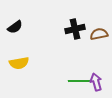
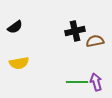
black cross: moved 2 px down
brown semicircle: moved 4 px left, 7 px down
green line: moved 2 px left, 1 px down
